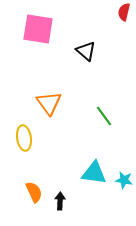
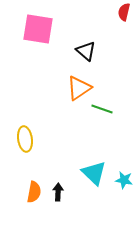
orange triangle: moved 30 px right, 15 px up; rotated 32 degrees clockwise
green line: moved 2 px left, 7 px up; rotated 35 degrees counterclockwise
yellow ellipse: moved 1 px right, 1 px down
cyan triangle: rotated 36 degrees clockwise
orange semicircle: rotated 35 degrees clockwise
black arrow: moved 2 px left, 9 px up
